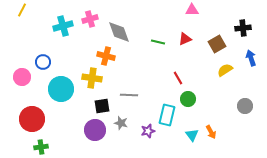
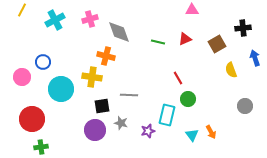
cyan cross: moved 8 px left, 6 px up; rotated 12 degrees counterclockwise
blue arrow: moved 4 px right
yellow semicircle: moved 6 px right; rotated 77 degrees counterclockwise
yellow cross: moved 1 px up
